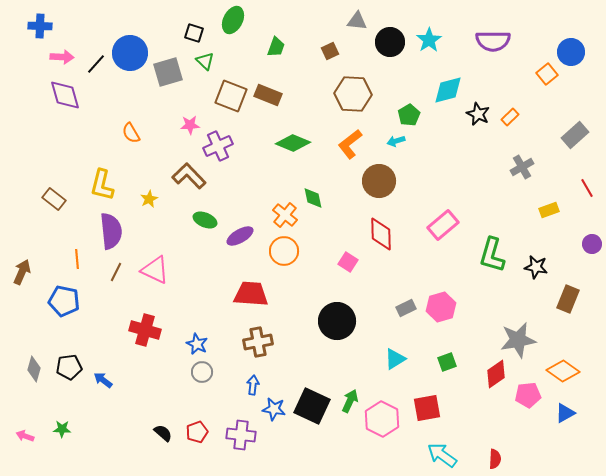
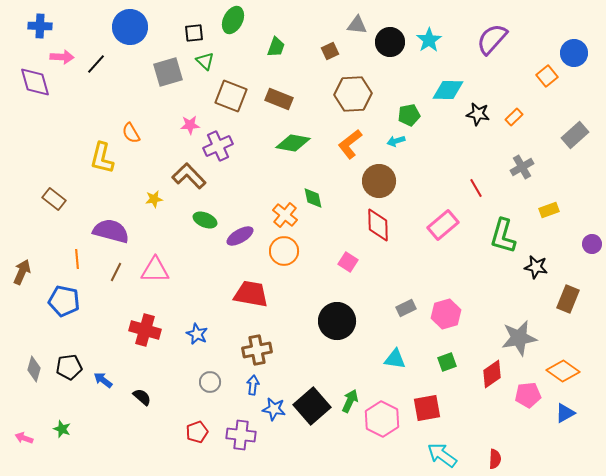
gray triangle at (357, 21): moved 4 px down
black square at (194, 33): rotated 24 degrees counterclockwise
purple semicircle at (493, 41): moved 1 px left, 2 px up; rotated 132 degrees clockwise
blue circle at (571, 52): moved 3 px right, 1 px down
blue circle at (130, 53): moved 26 px up
orange square at (547, 74): moved 2 px down
cyan diamond at (448, 90): rotated 16 degrees clockwise
brown hexagon at (353, 94): rotated 6 degrees counterclockwise
purple diamond at (65, 95): moved 30 px left, 13 px up
brown rectangle at (268, 95): moved 11 px right, 4 px down
black star at (478, 114): rotated 15 degrees counterclockwise
green pentagon at (409, 115): rotated 20 degrees clockwise
orange rectangle at (510, 117): moved 4 px right
green diamond at (293, 143): rotated 12 degrees counterclockwise
yellow L-shape at (102, 185): moved 27 px up
red line at (587, 188): moved 111 px left
yellow star at (149, 199): moved 5 px right; rotated 18 degrees clockwise
purple semicircle at (111, 231): rotated 69 degrees counterclockwise
red diamond at (381, 234): moved 3 px left, 9 px up
green L-shape at (492, 255): moved 11 px right, 19 px up
pink triangle at (155, 270): rotated 24 degrees counterclockwise
red trapezoid at (251, 294): rotated 6 degrees clockwise
pink hexagon at (441, 307): moved 5 px right, 7 px down
gray star at (518, 340): moved 1 px right, 2 px up
brown cross at (258, 342): moved 1 px left, 8 px down
blue star at (197, 344): moved 10 px up
cyan triangle at (395, 359): rotated 40 degrees clockwise
gray circle at (202, 372): moved 8 px right, 10 px down
red diamond at (496, 374): moved 4 px left
black square at (312, 406): rotated 24 degrees clockwise
green star at (62, 429): rotated 18 degrees clockwise
black semicircle at (163, 433): moved 21 px left, 36 px up
pink arrow at (25, 436): moved 1 px left, 2 px down
